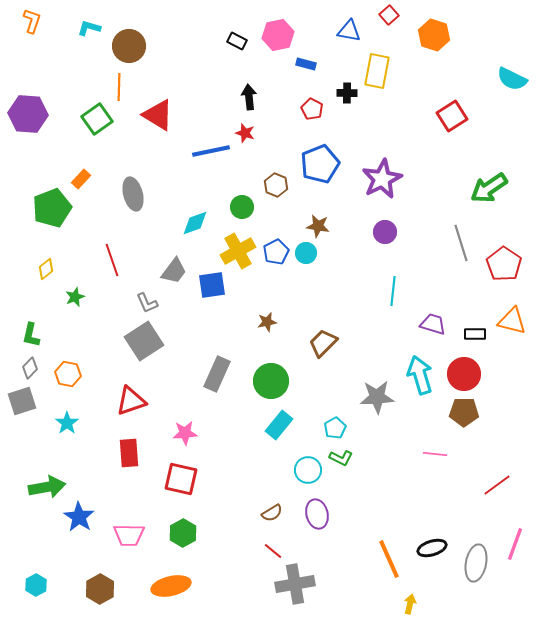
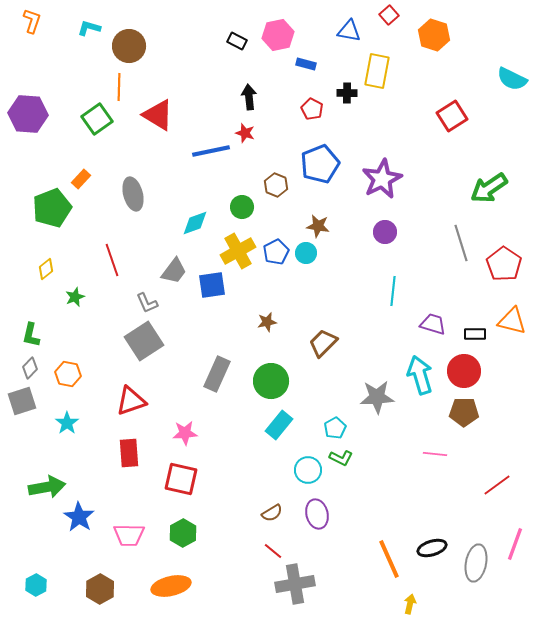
red circle at (464, 374): moved 3 px up
